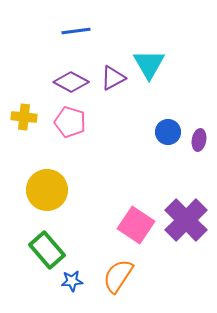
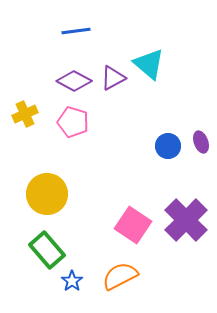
cyan triangle: rotated 20 degrees counterclockwise
purple diamond: moved 3 px right, 1 px up
yellow cross: moved 1 px right, 3 px up; rotated 30 degrees counterclockwise
pink pentagon: moved 3 px right
blue circle: moved 14 px down
purple ellipse: moved 2 px right, 2 px down; rotated 30 degrees counterclockwise
yellow circle: moved 4 px down
pink square: moved 3 px left
orange semicircle: moved 2 px right; rotated 30 degrees clockwise
blue star: rotated 30 degrees counterclockwise
